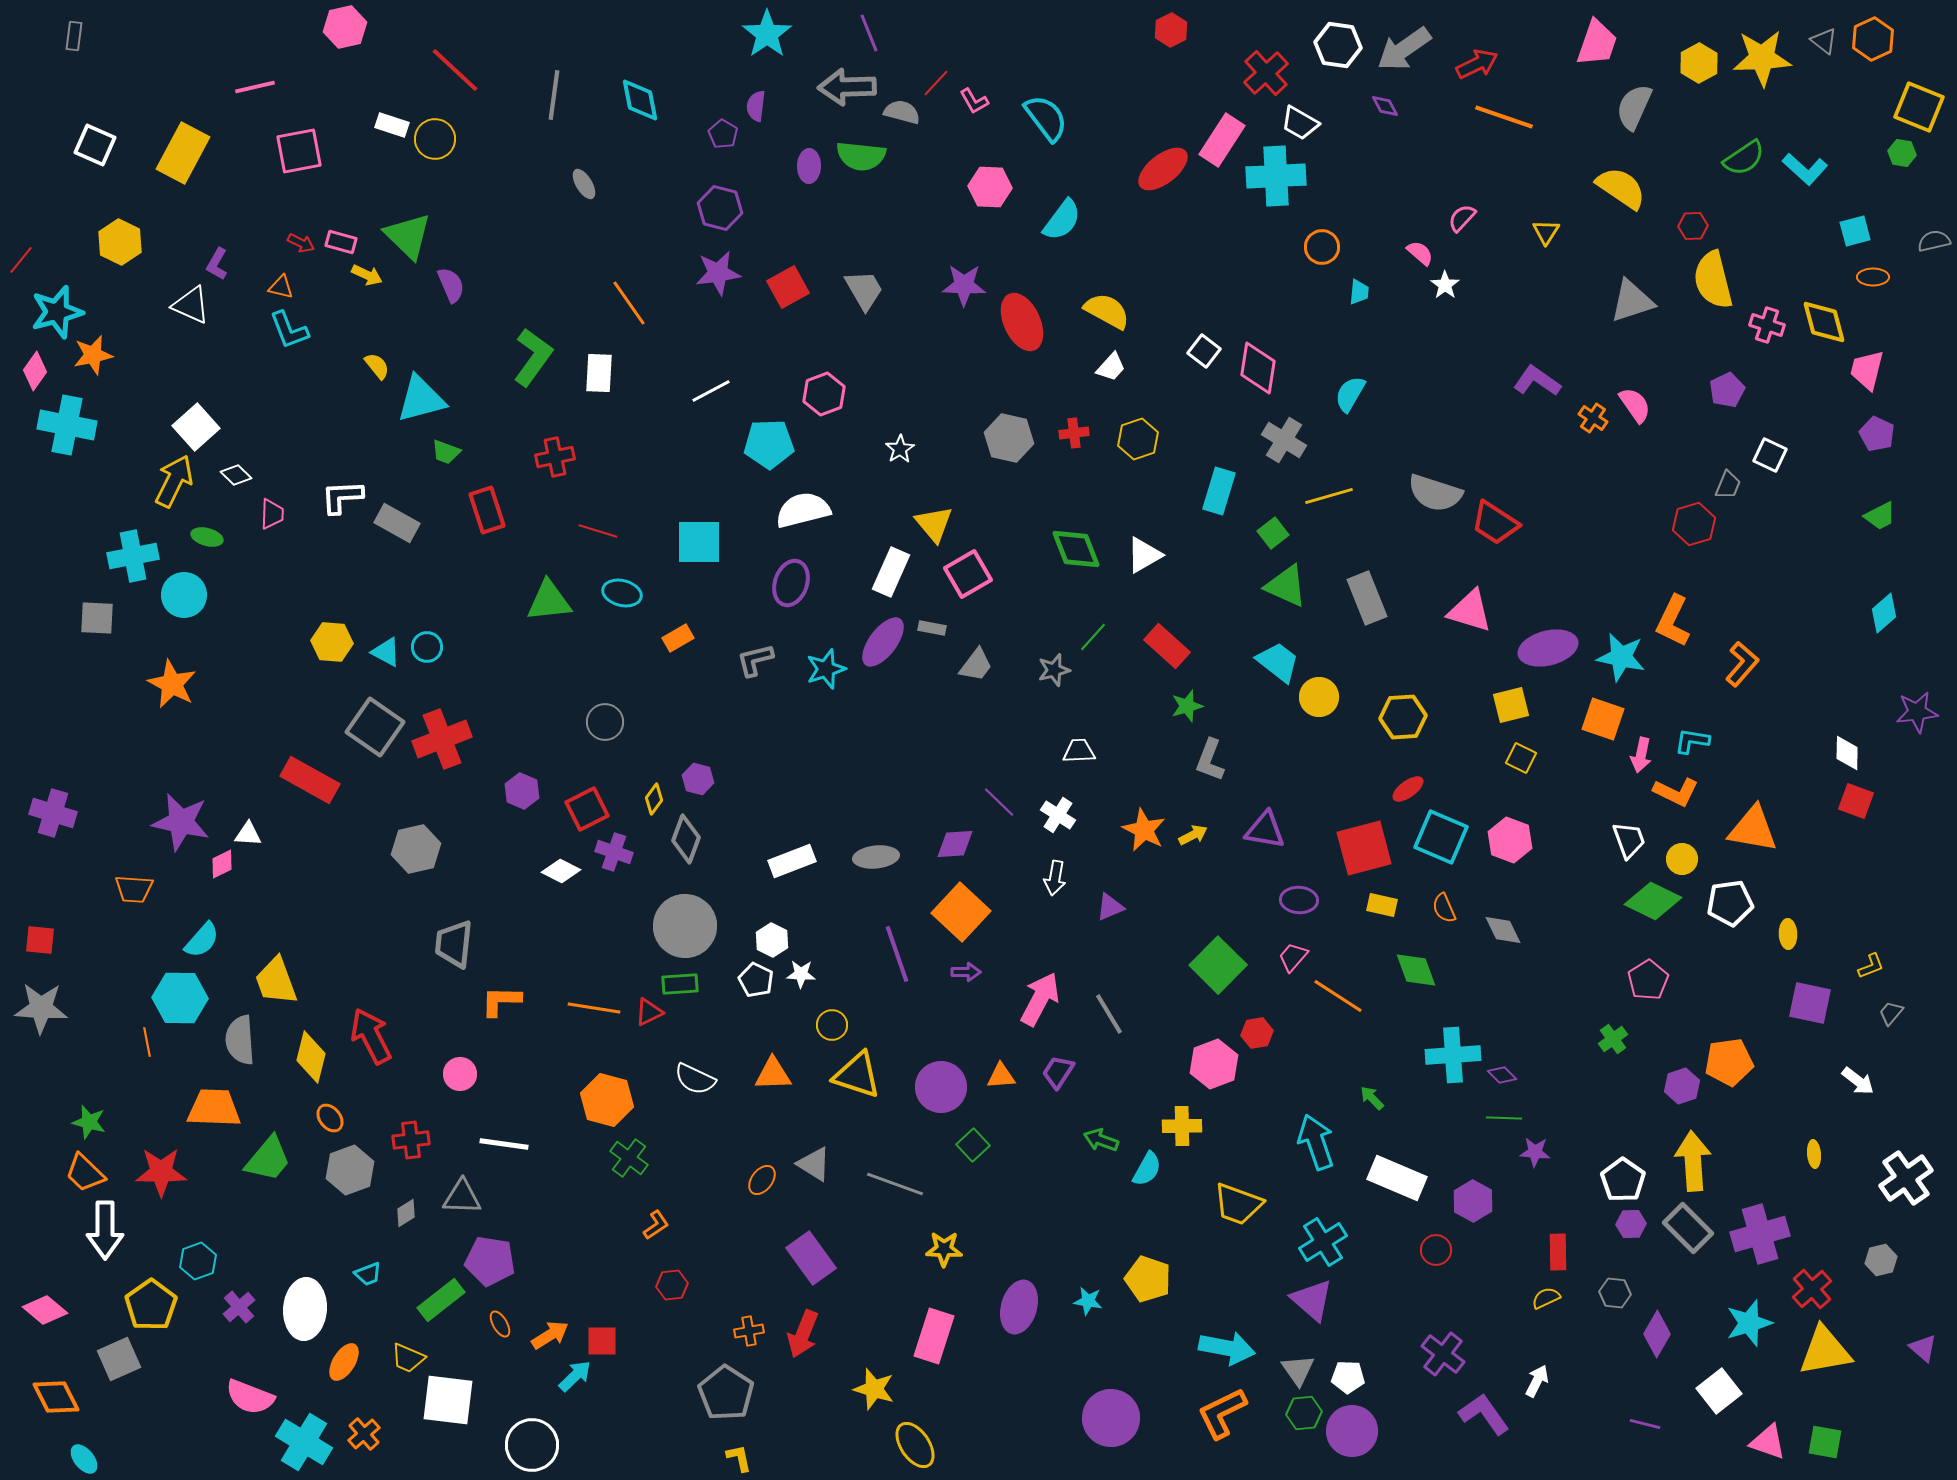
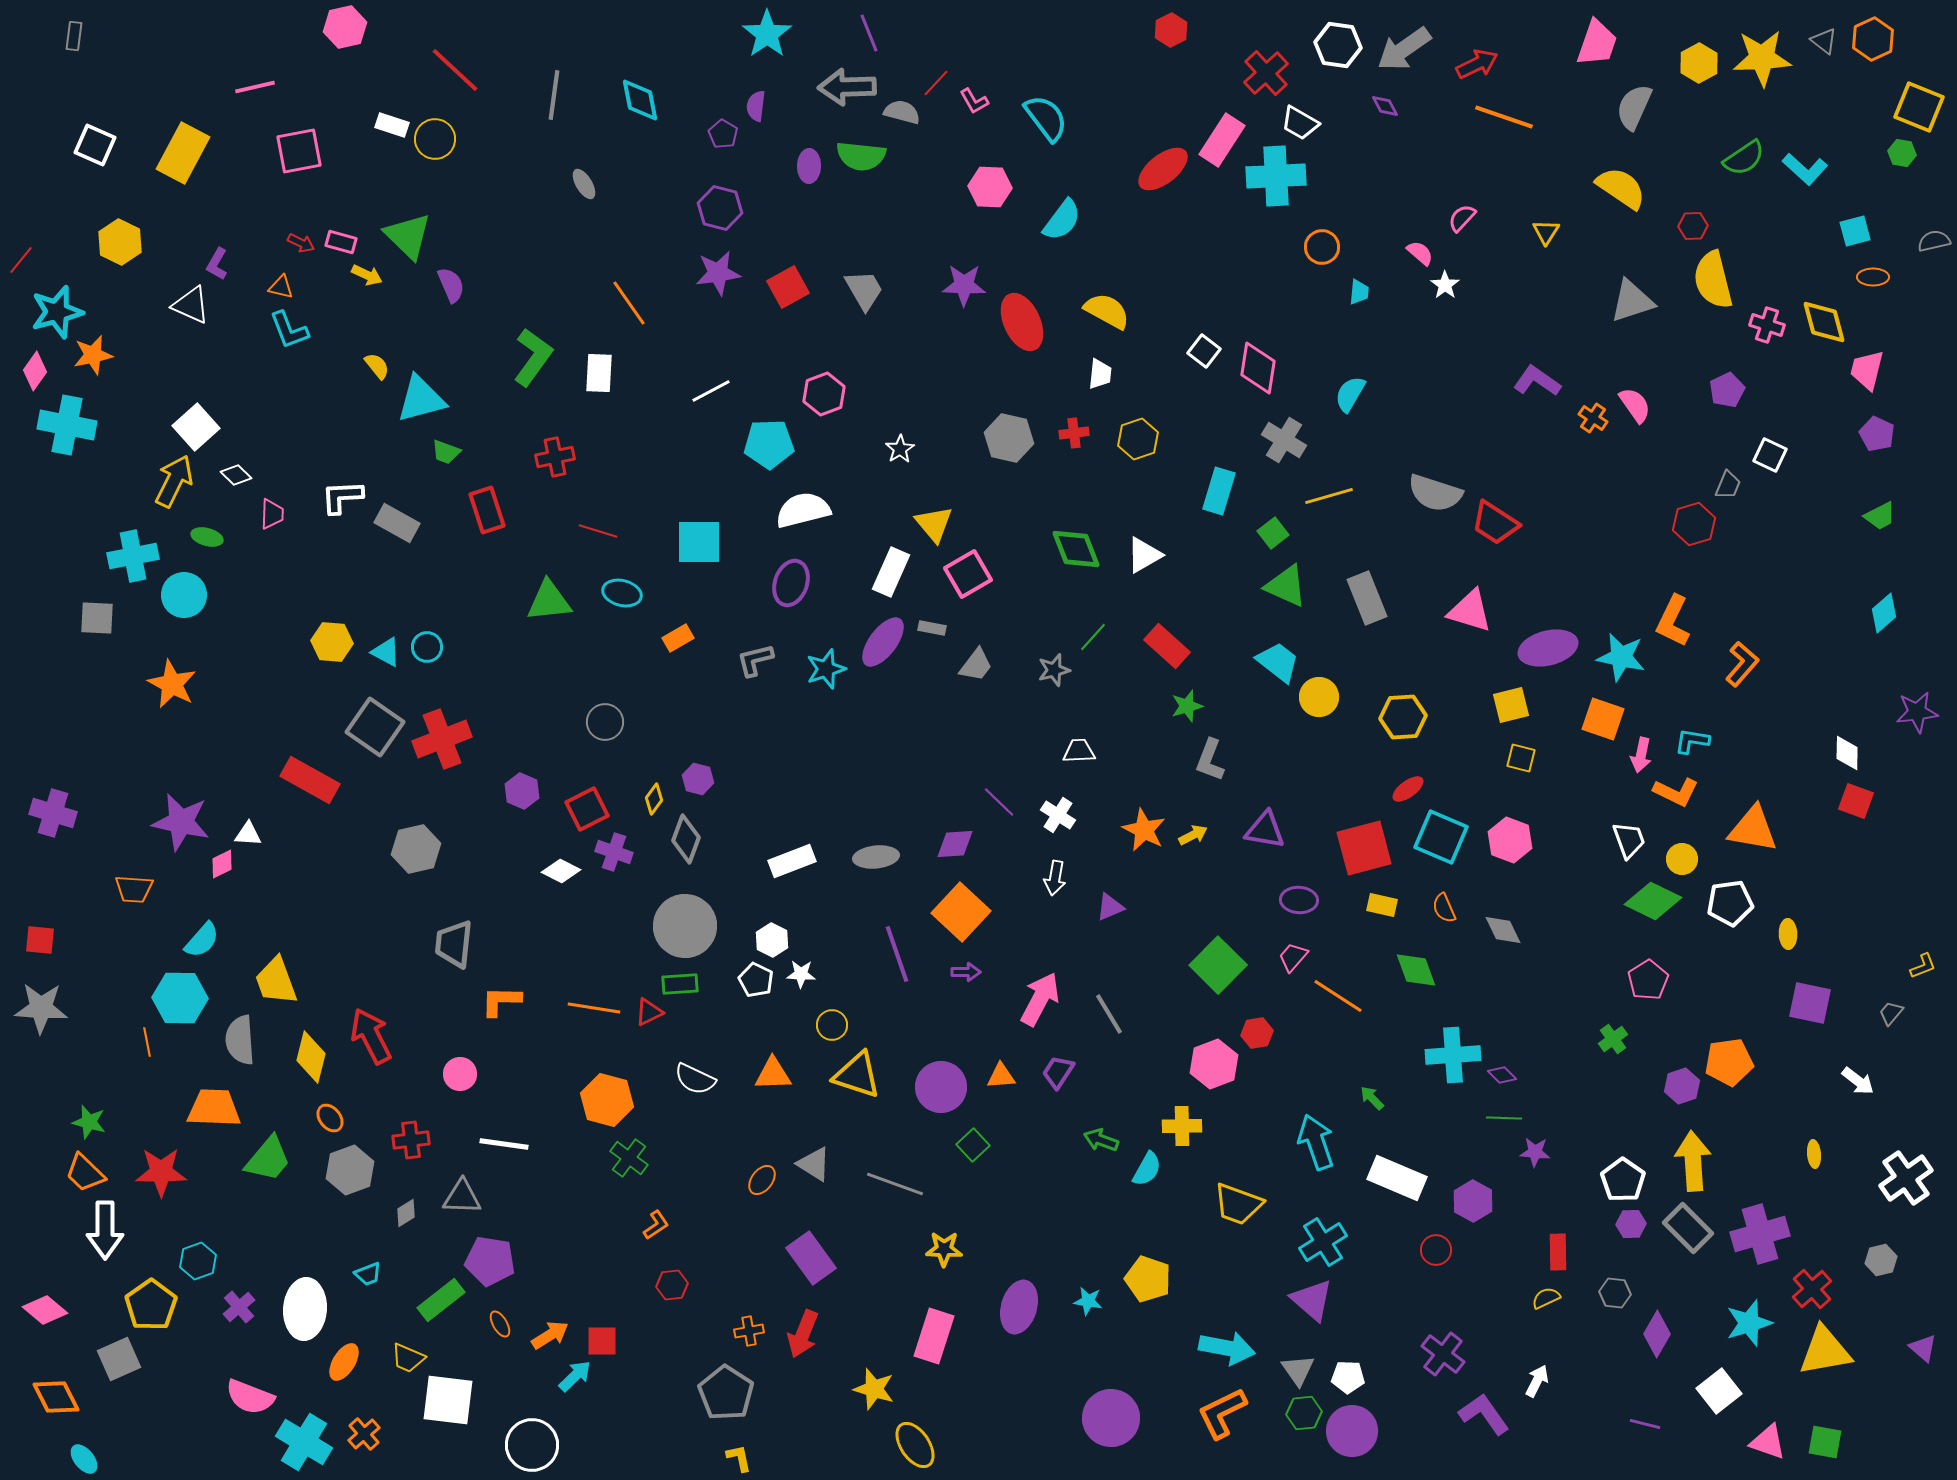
white trapezoid at (1111, 367): moved 11 px left, 7 px down; rotated 36 degrees counterclockwise
yellow square at (1521, 758): rotated 12 degrees counterclockwise
yellow L-shape at (1871, 966): moved 52 px right
